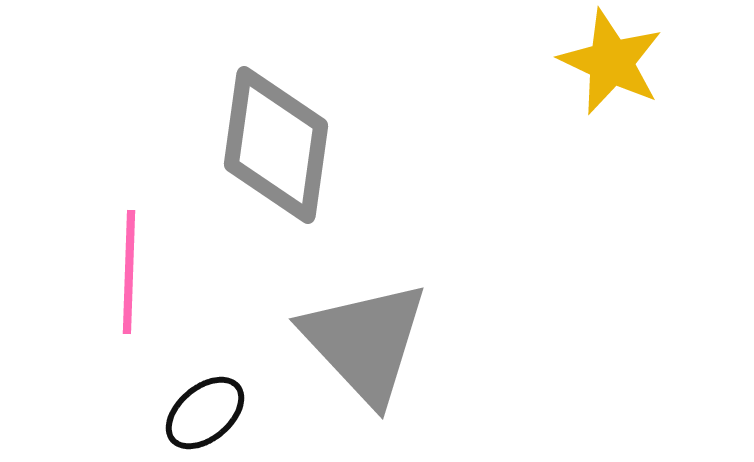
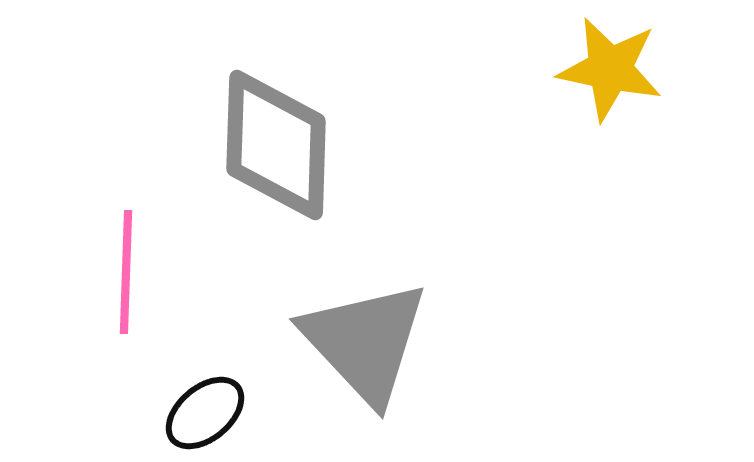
yellow star: moved 1 px left, 7 px down; rotated 13 degrees counterclockwise
gray diamond: rotated 6 degrees counterclockwise
pink line: moved 3 px left
